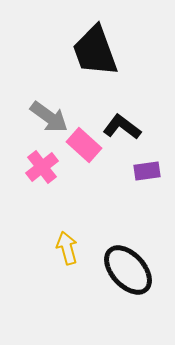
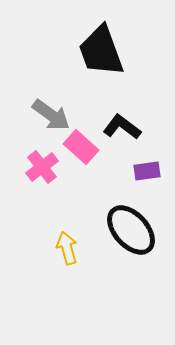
black trapezoid: moved 6 px right
gray arrow: moved 2 px right, 2 px up
pink rectangle: moved 3 px left, 2 px down
black ellipse: moved 3 px right, 40 px up
